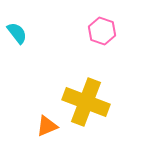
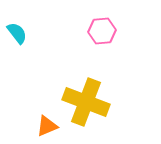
pink hexagon: rotated 24 degrees counterclockwise
